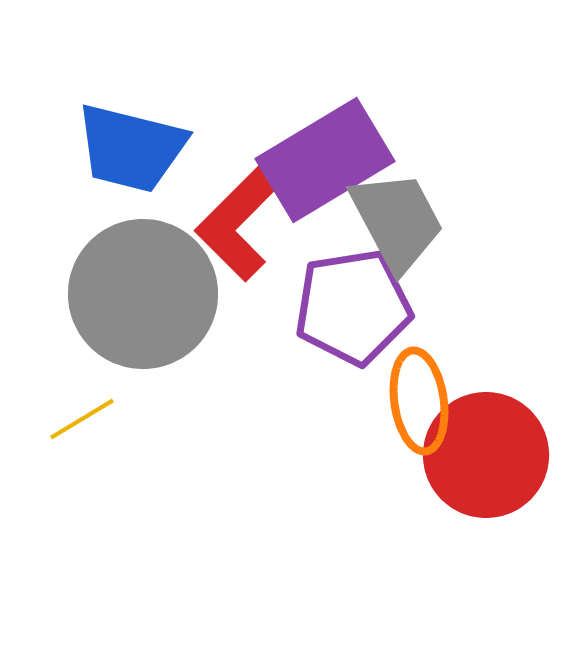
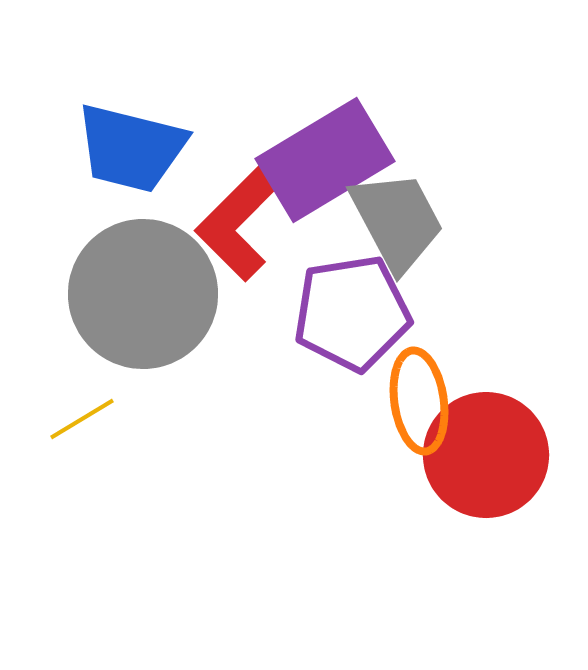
purple pentagon: moved 1 px left, 6 px down
